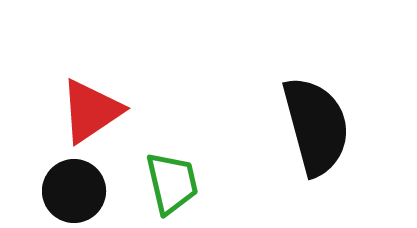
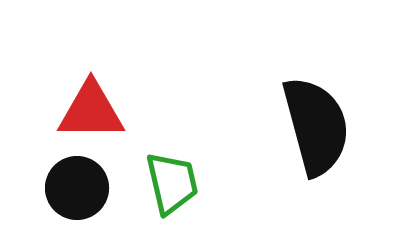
red triangle: rotated 34 degrees clockwise
black circle: moved 3 px right, 3 px up
